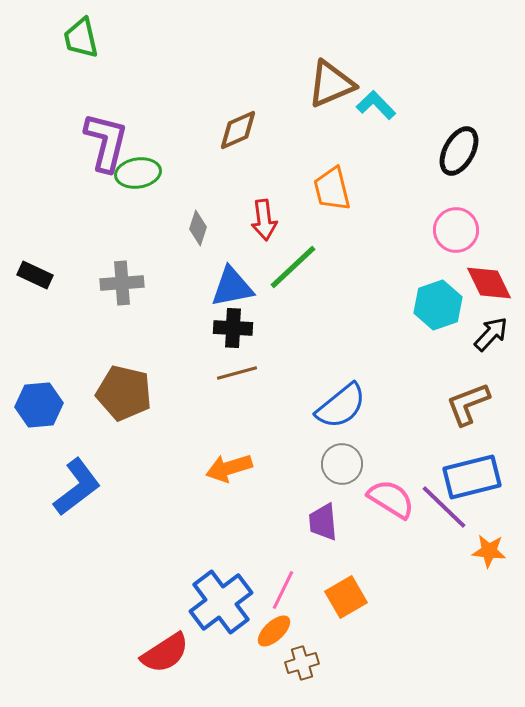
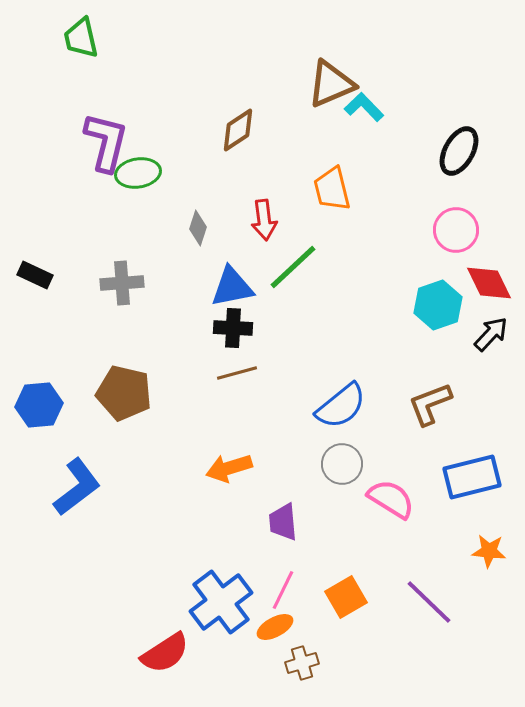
cyan L-shape: moved 12 px left, 2 px down
brown diamond: rotated 9 degrees counterclockwise
brown L-shape: moved 38 px left
purple line: moved 15 px left, 95 px down
purple trapezoid: moved 40 px left
orange ellipse: moved 1 px right, 4 px up; rotated 15 degrees clockwise
